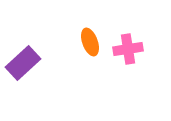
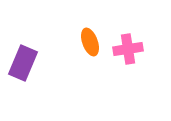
purple rectangle: rotated 24 degrees counterclockwise
